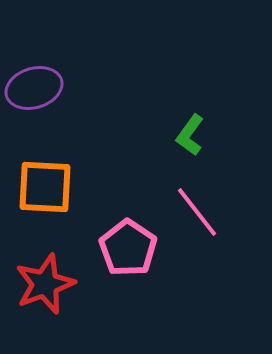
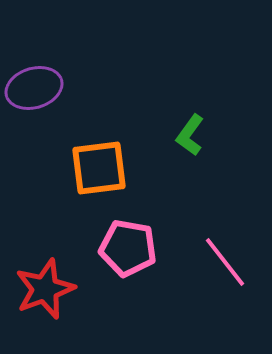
orange square: moved 54 px right, 19 px up; rotated 10 degrees counterclockwise
pink line: moved 28 px right, 50 px down
pink pentagon: rotated 24 degrees counterclockwise
red star: moved 5 px down
